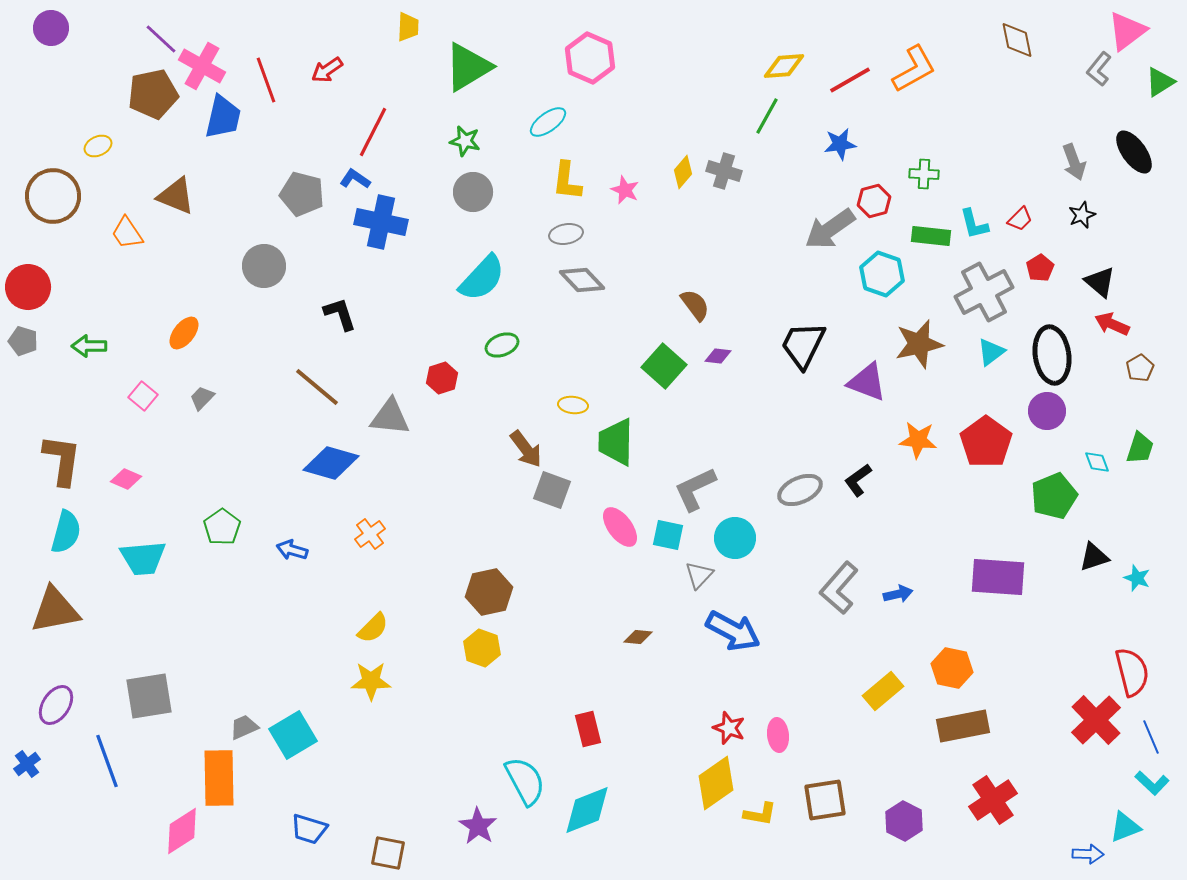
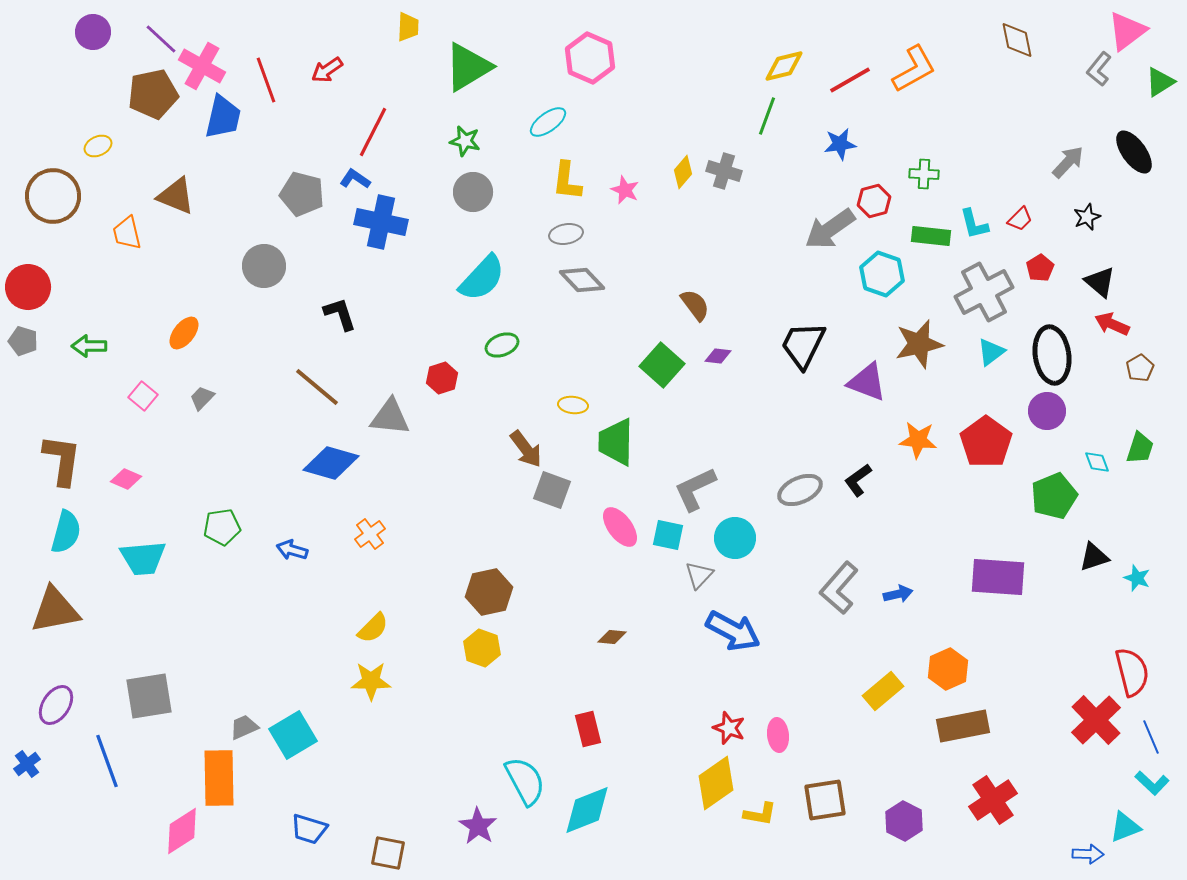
purple circle at (51, 28): moved 42 px right, 4 px down
yellow diamond at (784, 66): rotated 9 degrees counterclockwise
green line at (767, 116): rotated 9 degrees counterclockwise
gray arrow at (1074, 162): moved 6 px left; rotated 117 degrees counterclockwise
black star at (1082, 215): moved 5 px right, 2 px down
orange trapezoid at (127, 233): rotated 21 degrees clockwise
green square at (664, 366): moved 2 px left, 1 px up
green pentagon at (222, 527): rotated 27 degrees clockwise
brown diamond at (638, 637): moved 26 px left
orange hexagon at (952, 668): moved 4 px left, 1 px down; rotated 24 degrees clockwise
